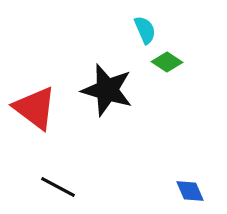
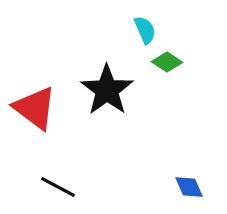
black star: rotated 20 degrees clockwise
blue diamond: moved 1 px left, 4 px up
